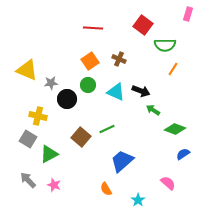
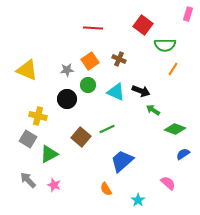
gray star: moved 16 px right, 13 px up
